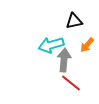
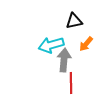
orange arrow: moved 1 px left, 1 px up
red line: rotated 50 degrees clockwise
